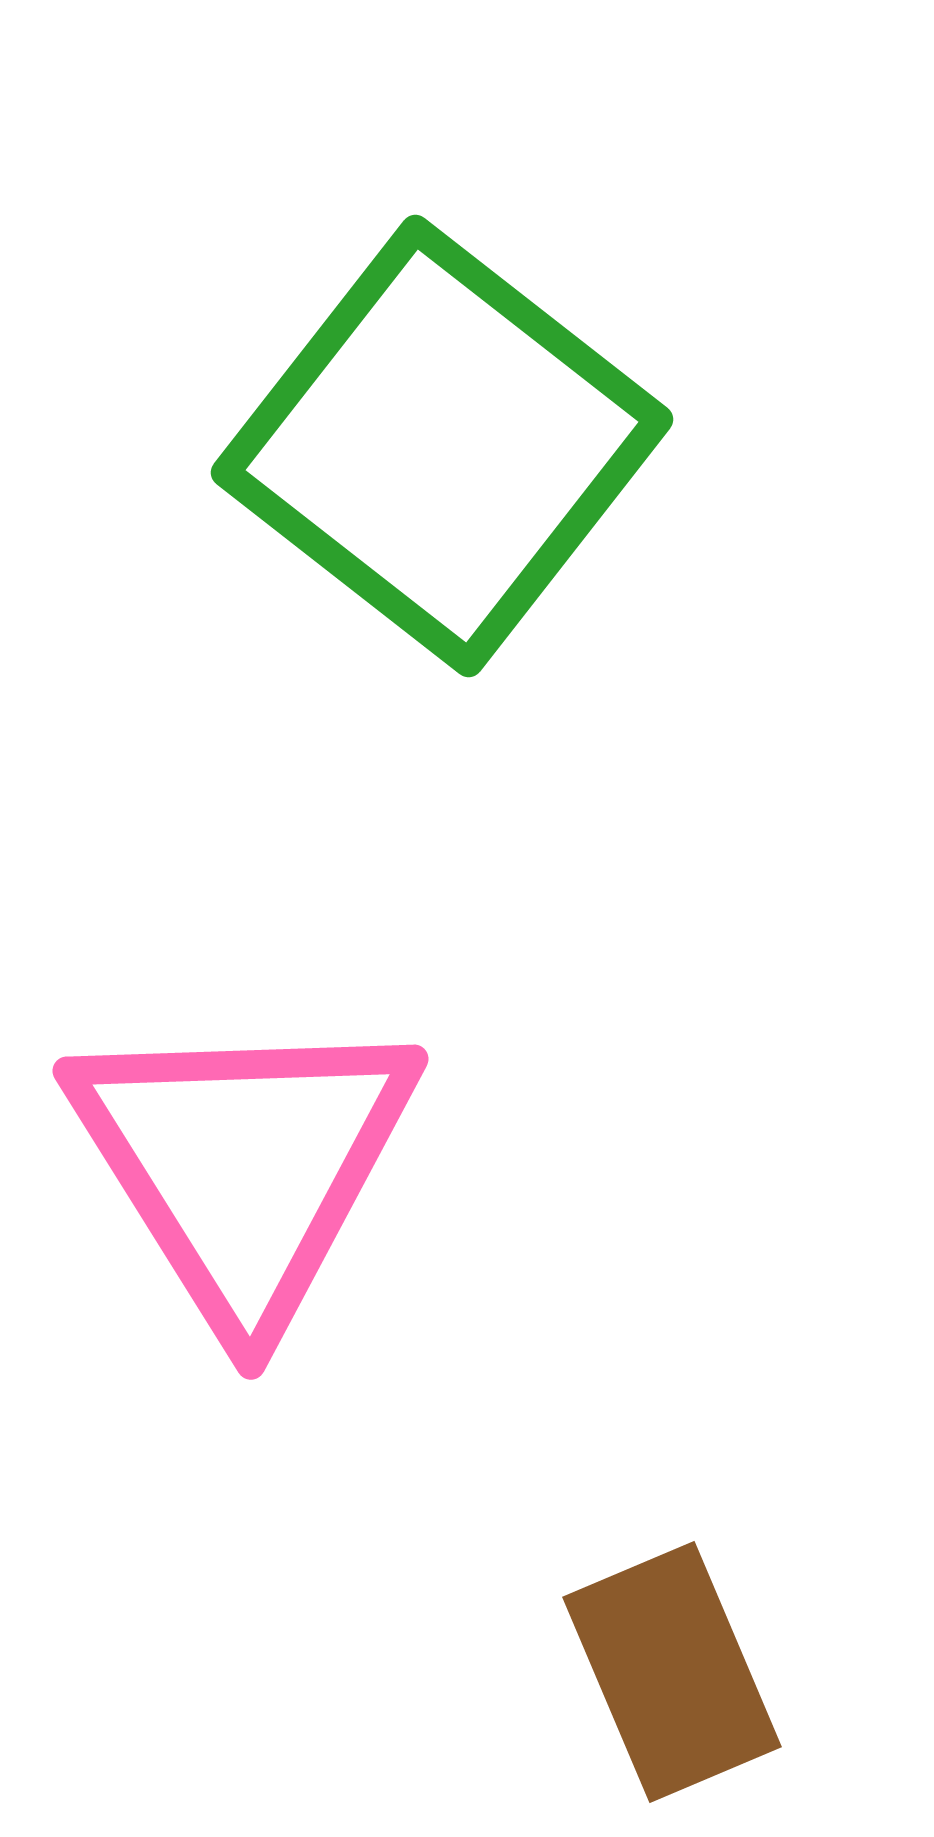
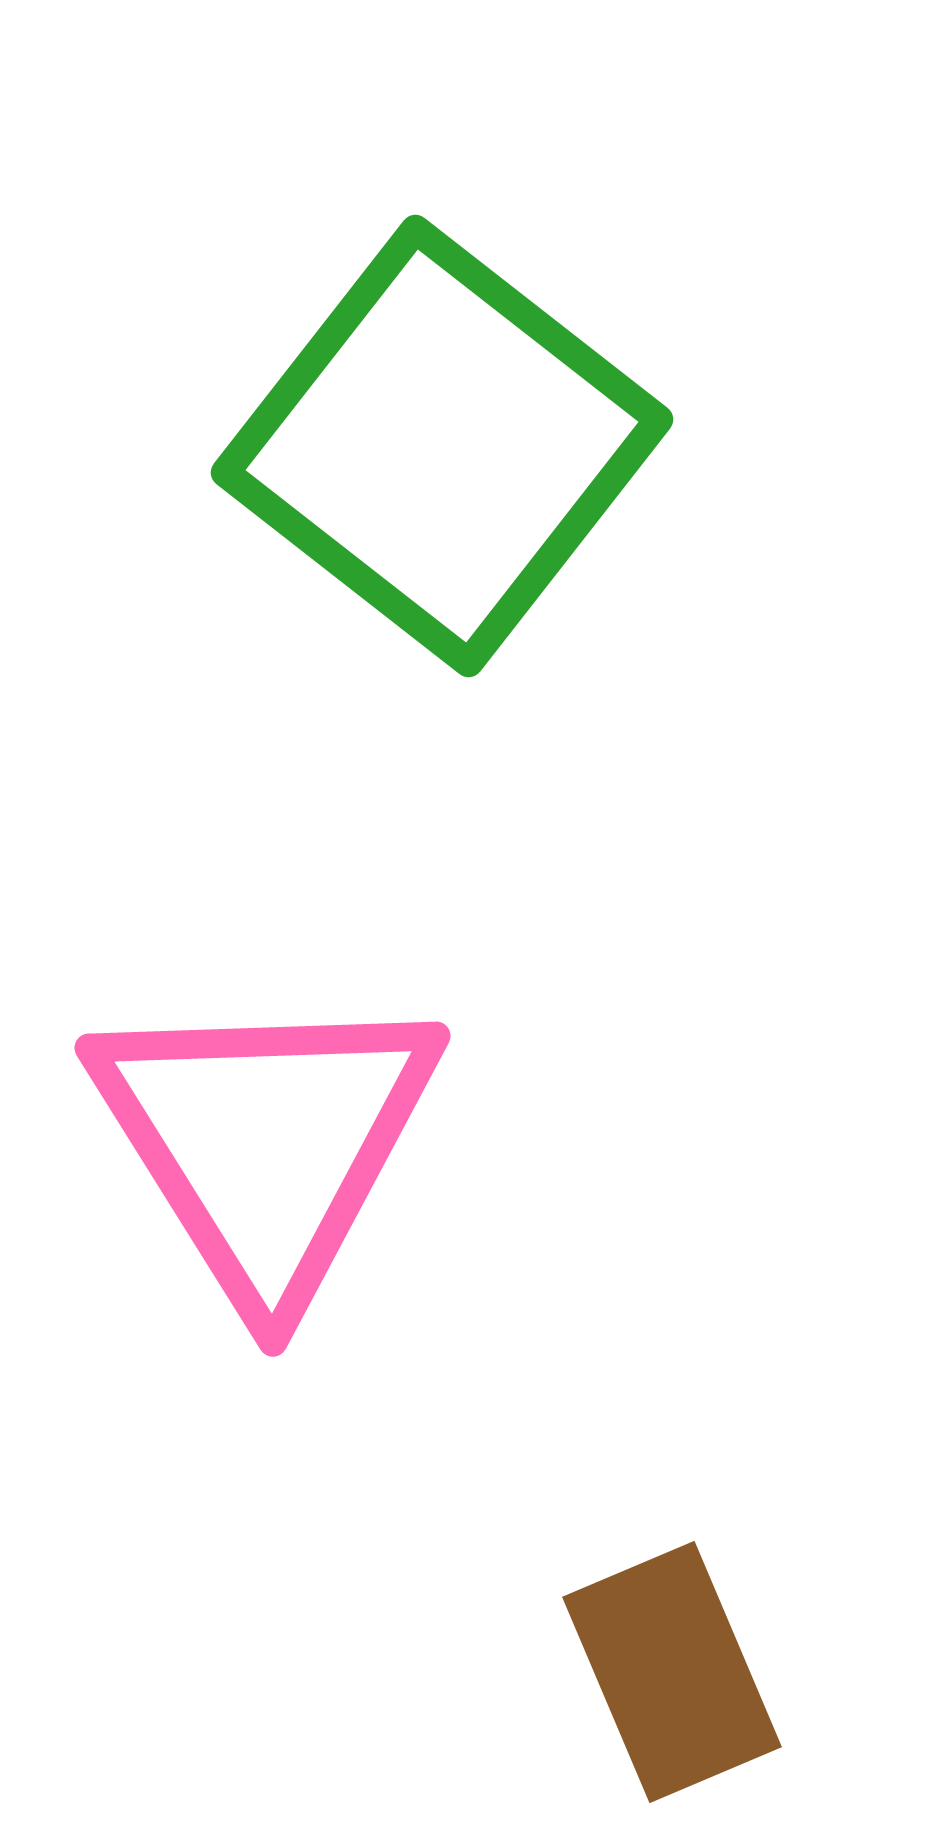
pink triangle: moved 22 px right, 23 px up
